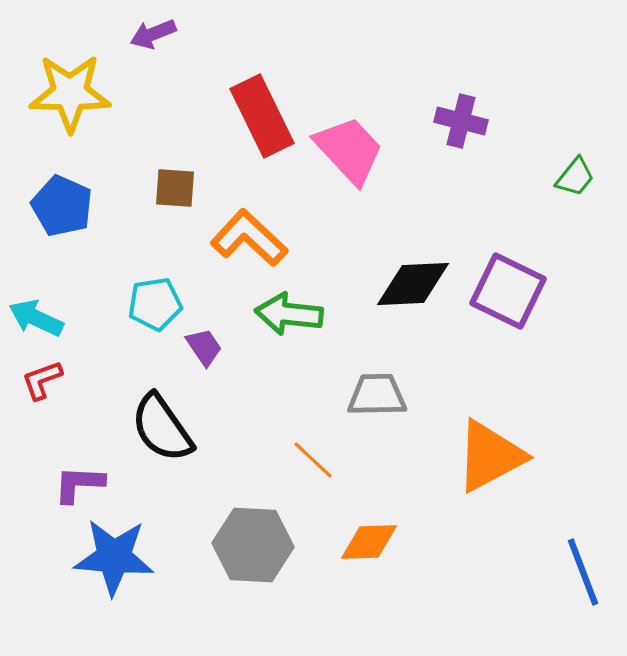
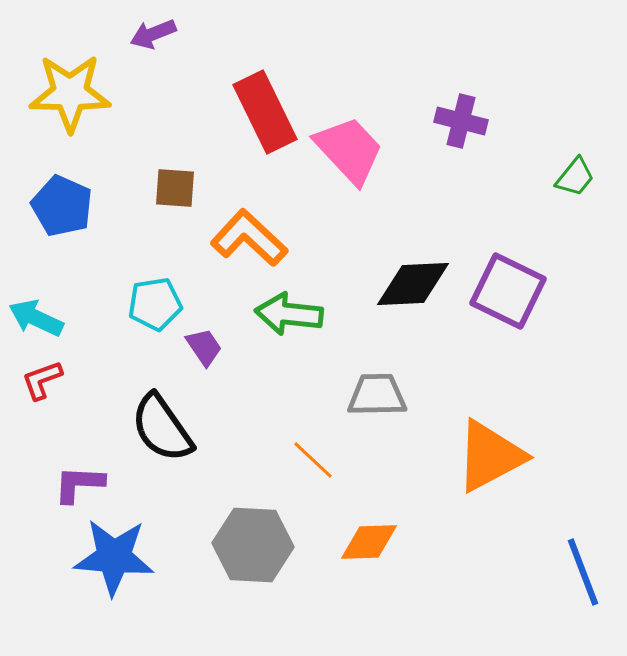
red rectangle: moved 3 px right, 4 px up
